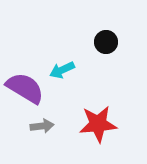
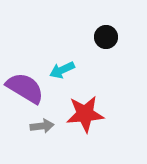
black circle: moved 5 px up
red star: moved 13 px left, 10 px up
